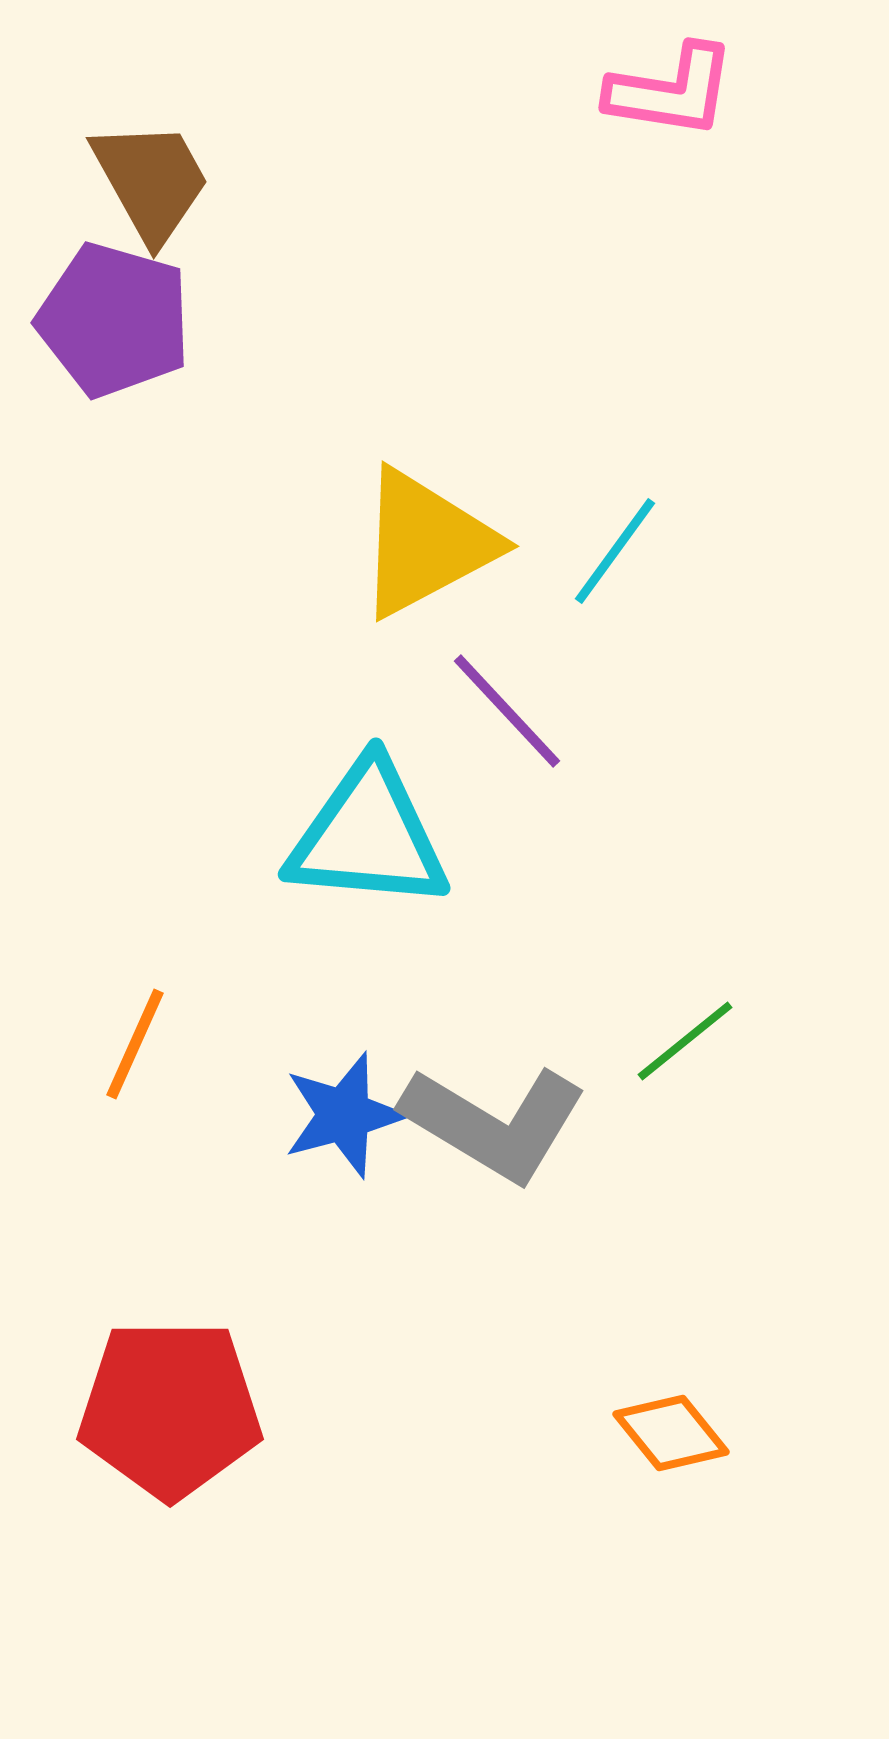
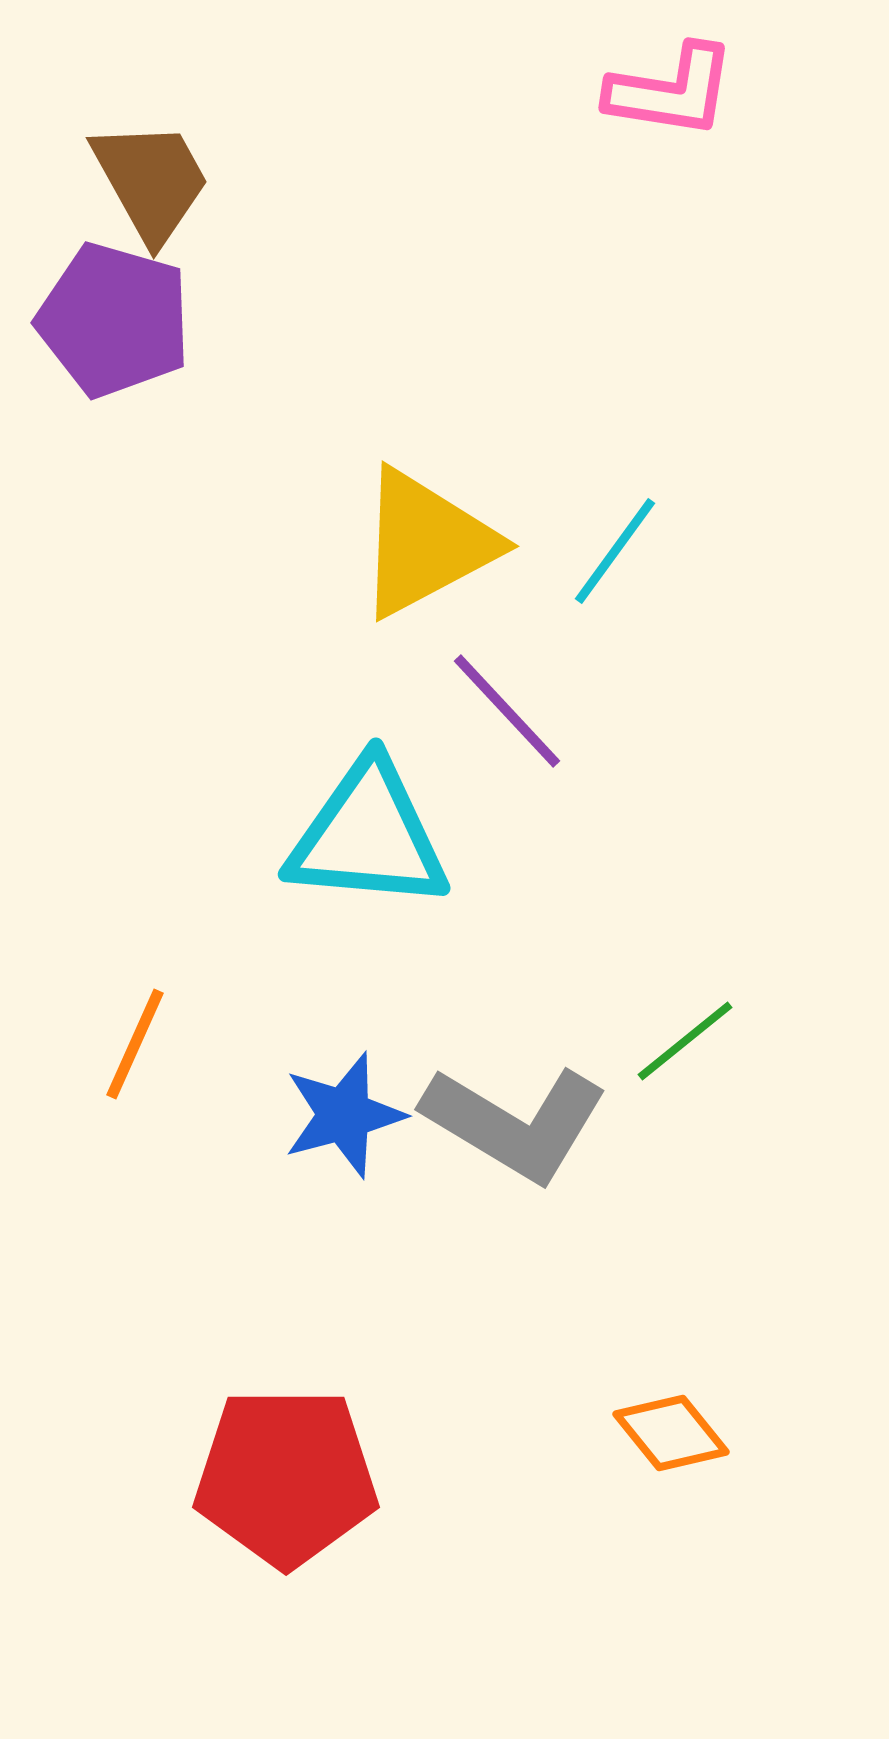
gray L-shape: moved 21 px right
red pentagon: moved 116 px right, 68 px down
